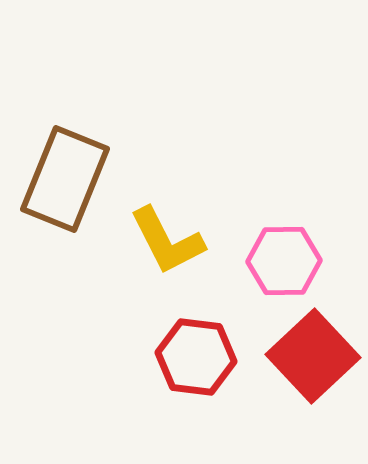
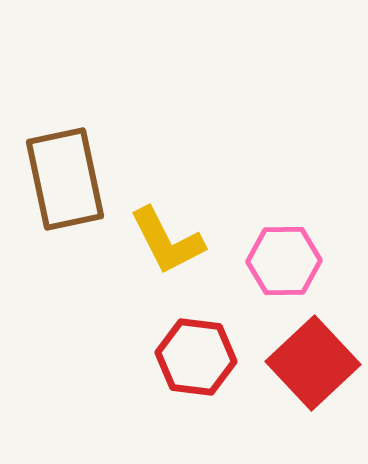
brown rectangle: rotated 34 degrees counterclockwise
red square: moved 7 px down
